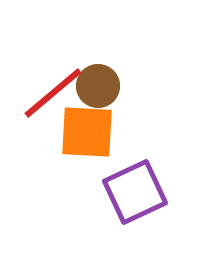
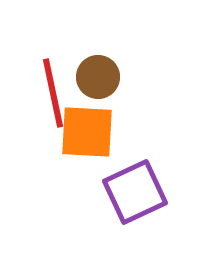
brown circle: moved 9 px up
red line: rotated 62 degrees counterclockwise
